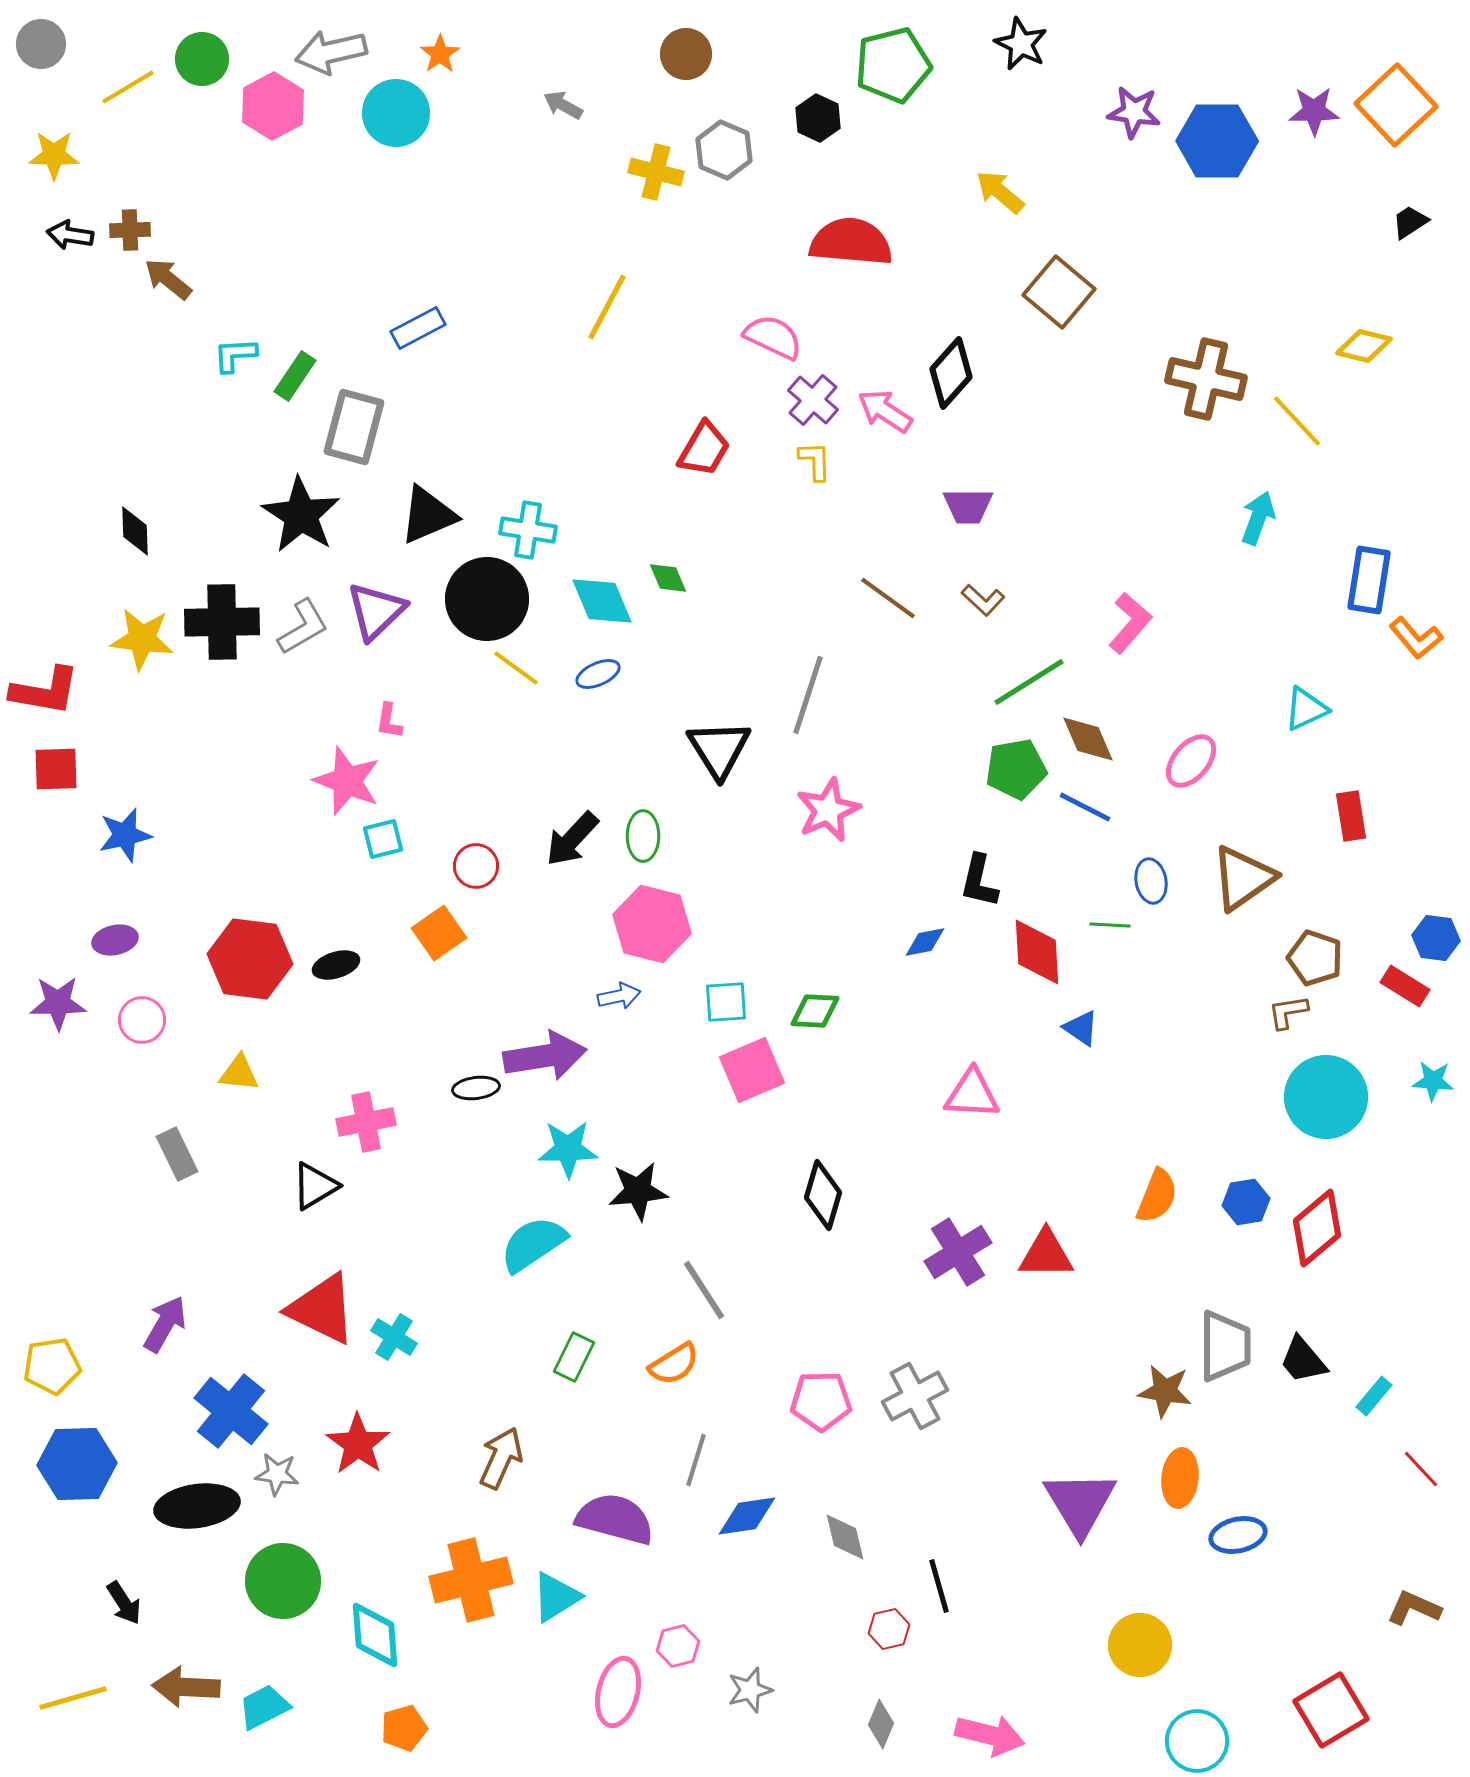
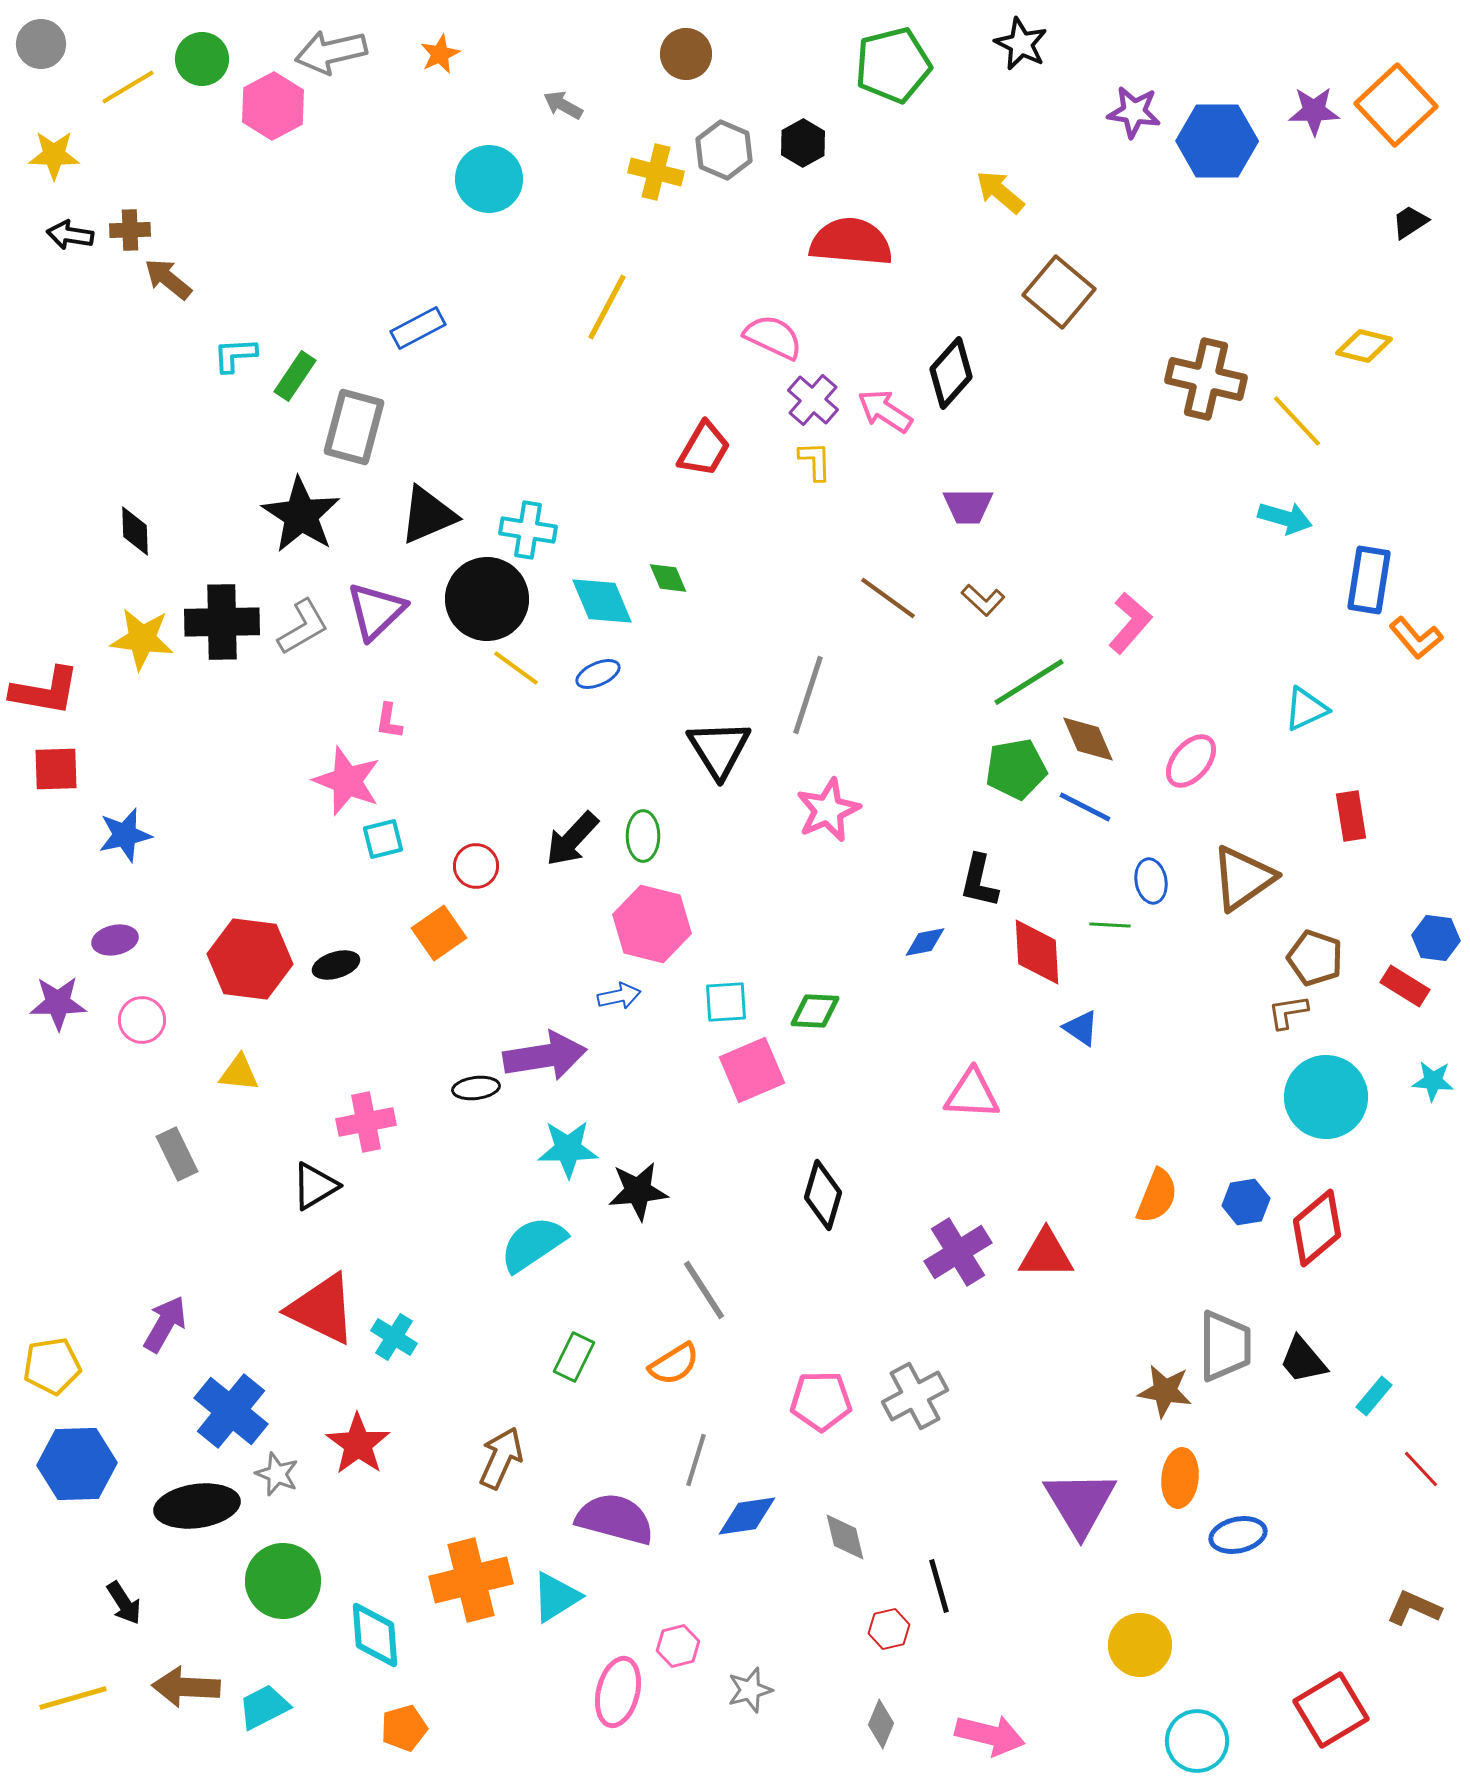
orange star at (440, 54): rotated 9 degrees clockwise
cyan circle at (396, 113): moved 93 px right, 66 px down
black hexagon at (818, 118): moved 15 px left, 25 px down; rotated 6 degrees clockwise
cyan arrow at (1258, 518): moved 27 px right; rotated 86 degrees clockwise
gray star at (277, 1474): rotated 15 degrees clockwise
